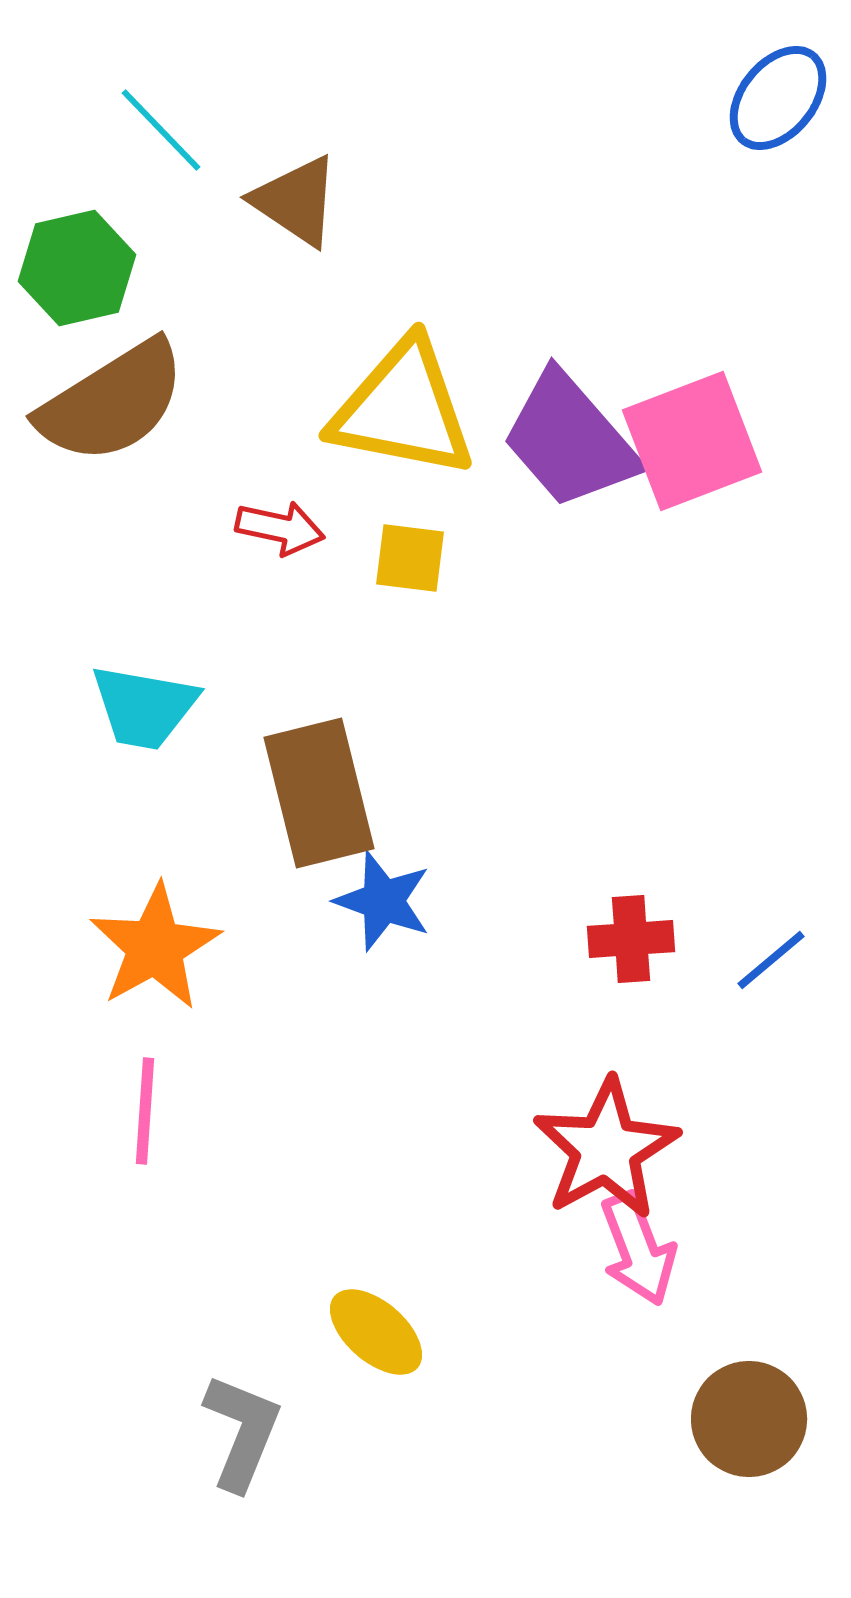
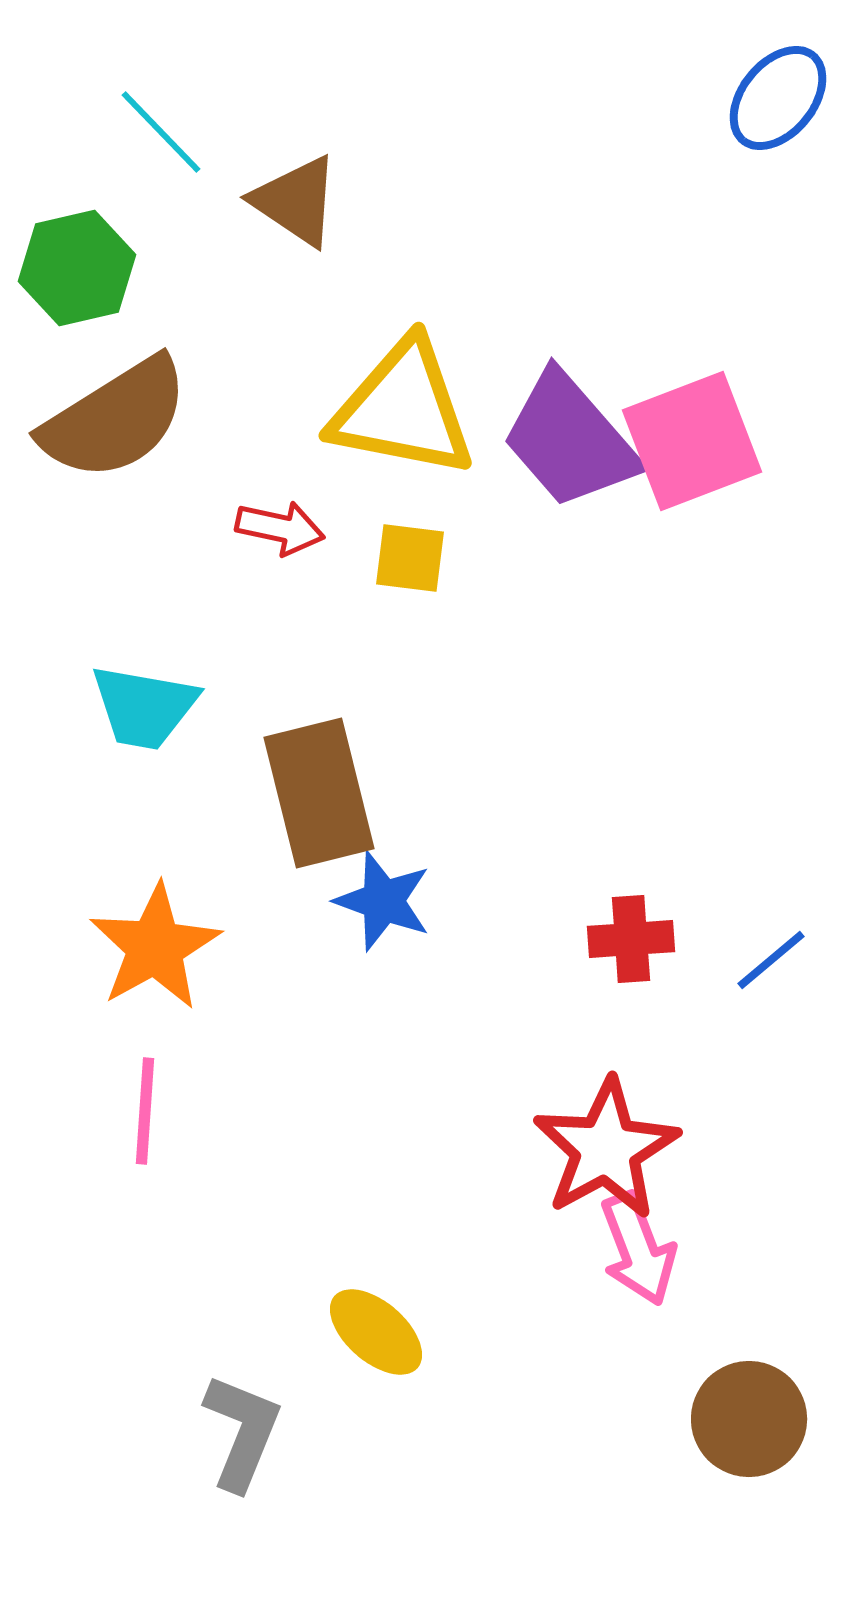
cyan line: moved 2 px down
brown semicircle: moved 3 px right, 17 px down
